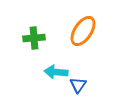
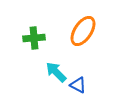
cyan arrow: rotated 40 degrees clockwise
blue triangle: rotated 36 degrees counterclockwise
